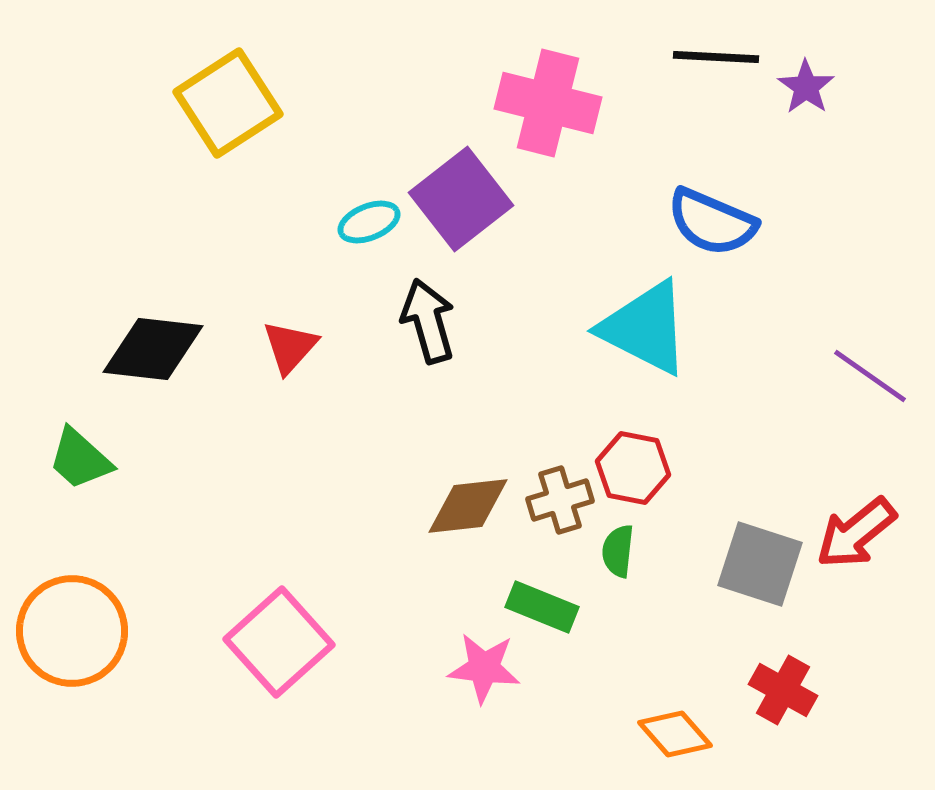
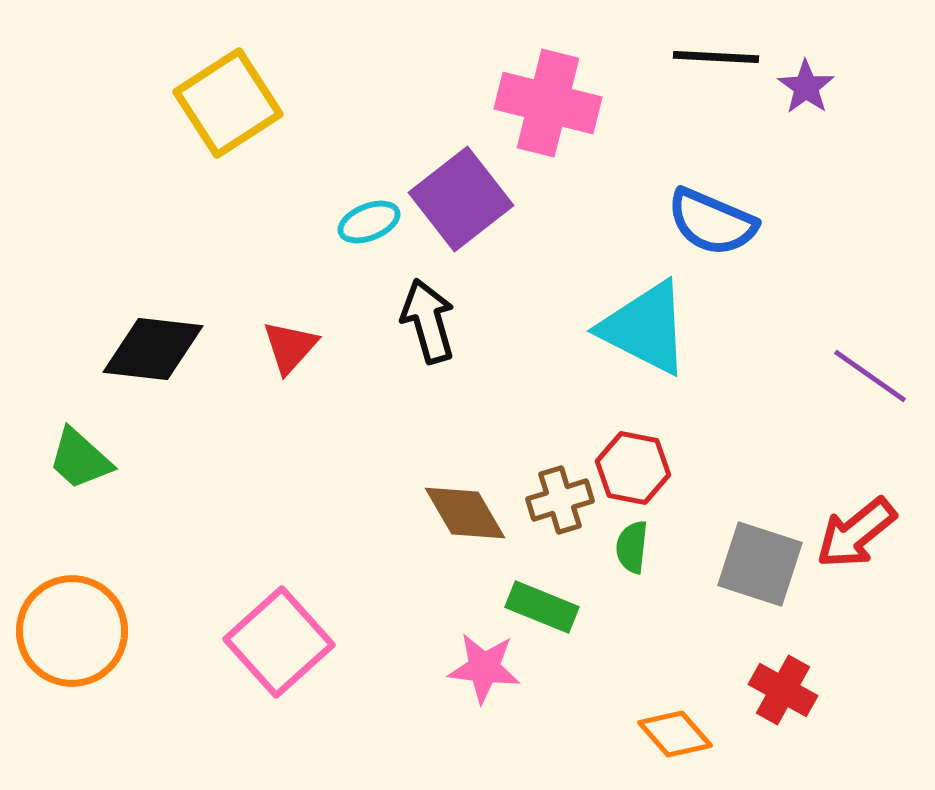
brown diamond: moved 3 px left, 7 px down; rotated 66 degrees clockwise
green semicircle: moved 14 px right, 4 px up
